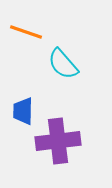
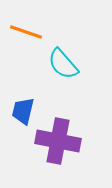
blue trapezoid: rotated 12 degrees clockwise
purple cross: rotated 18 degrees clockwise
